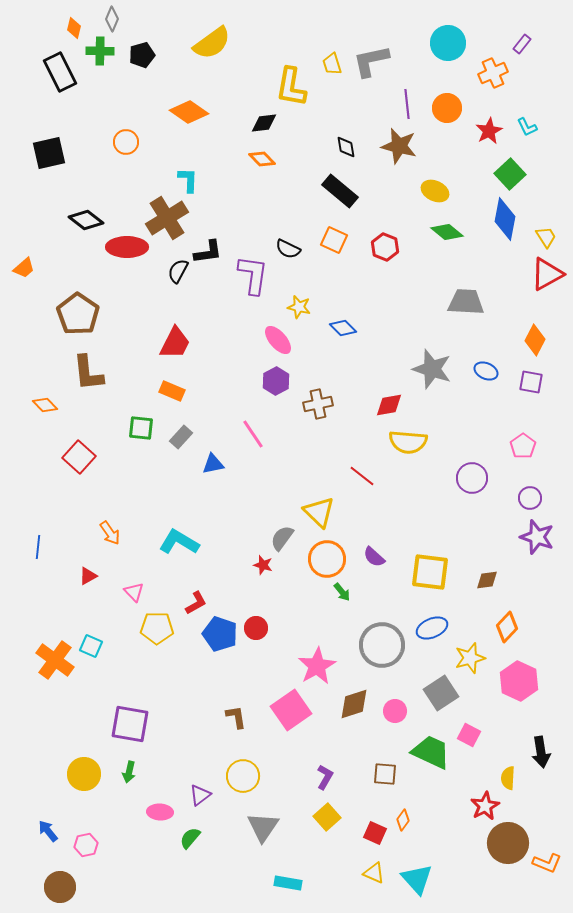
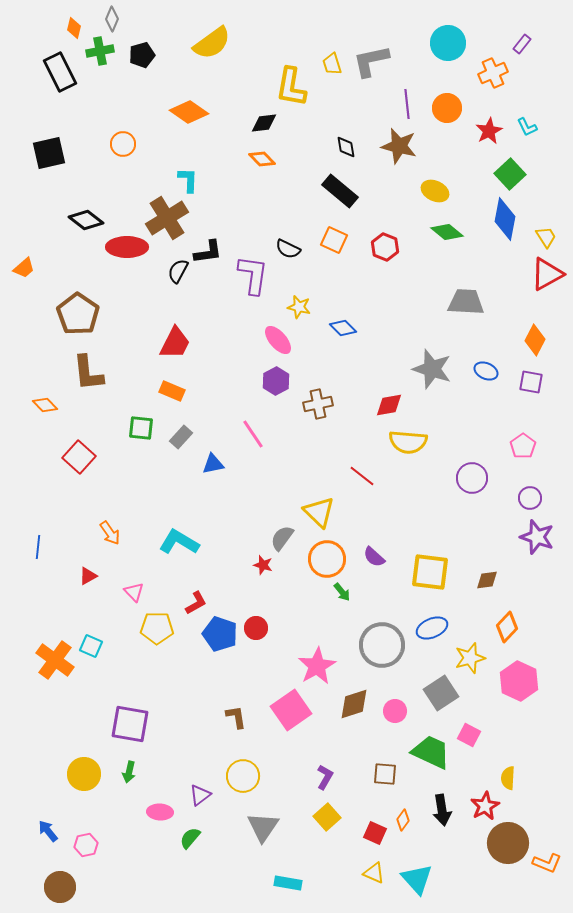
green cross at (100, 51): rotated 12 degrees counterclockwise
orange circle at (126, 142): moved 3 px left, 2 px down
black arrow at (541, 752): moved 99 px left, 58 px down
